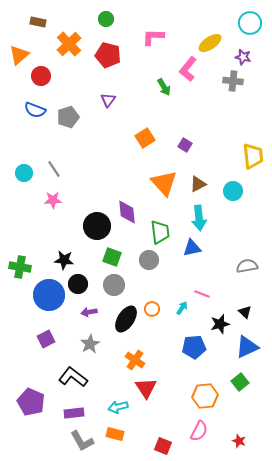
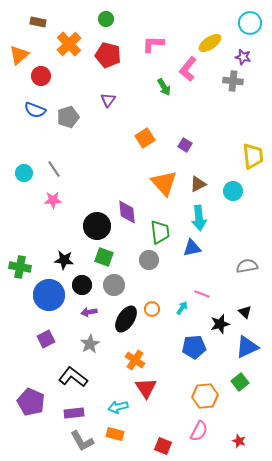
pink L-shape at (153, 37): moved 7 px down
green square at (112, 257): moved 8 px left
black circle at (78, 284): moved 4 px right, 1 px down
